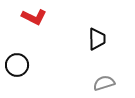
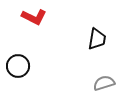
black trapezoid: rotated 10 degrees clockwise
black circle: moved 1 px right, 1 px down
